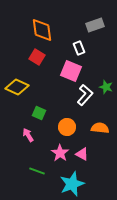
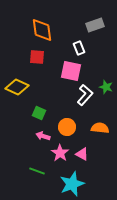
red square: rotated 28 degrees counterclockwise
pink square: rotated 10 degrees counterclockwise
pink arrow: moved 15 px right, 1 px down; rotated 40 degrees counterclockwise
